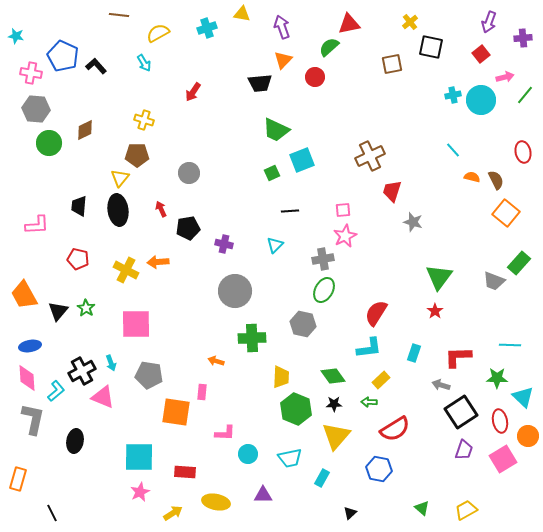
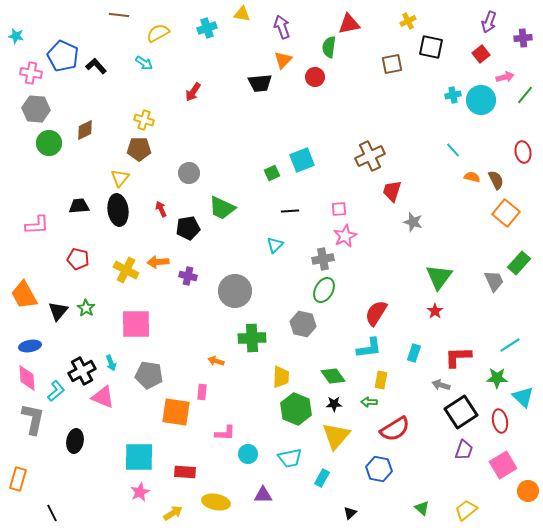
yellow cross at (410, 22): moved 2 px left, 1 px up; rotated 14 degrees clockwise
green semicircle at (329, 47): rotated 40 degrees counterclockwise
cyan arrow at (144, 63): rotated 24 degrees counterclockwise
green trapezoid at (276, 130): moved 54 px left, 78 px down
brown pentagon at (137, 155): moved 2 px right, 6 px up
black trapezoid at (79, 206): rotated 80 degrees clockwise
pink square at (343, 210): moved 4 px left, 1 px up
purple cross at (224, 244): moved 36 px left, 32 px down
gray trapezoid at (494, 281): rotated 135 degrees counterclockwise
cyan line at (510, 345): rotated 35 degrees counterclockwise
yellow rectangle at (381, 380): rotated 36 degrees counterclockwise
orange circle at (528, 436): moved 55 px down
pink square at (503, 459): moved 6 px down
yellow trapezoid at (466, 510): rotated 10 degrees counterclockwise
